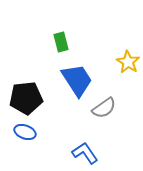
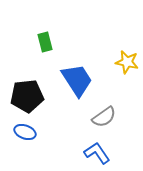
green rectangle: moved 16 px left
yellow star: moved 1 px left; rotated 20 degrees counterclockwise
black pentagon: moved 1 px right, 2 px up
gray semicircle: moved 9 px down
blue L-shape: moved 12 px right
